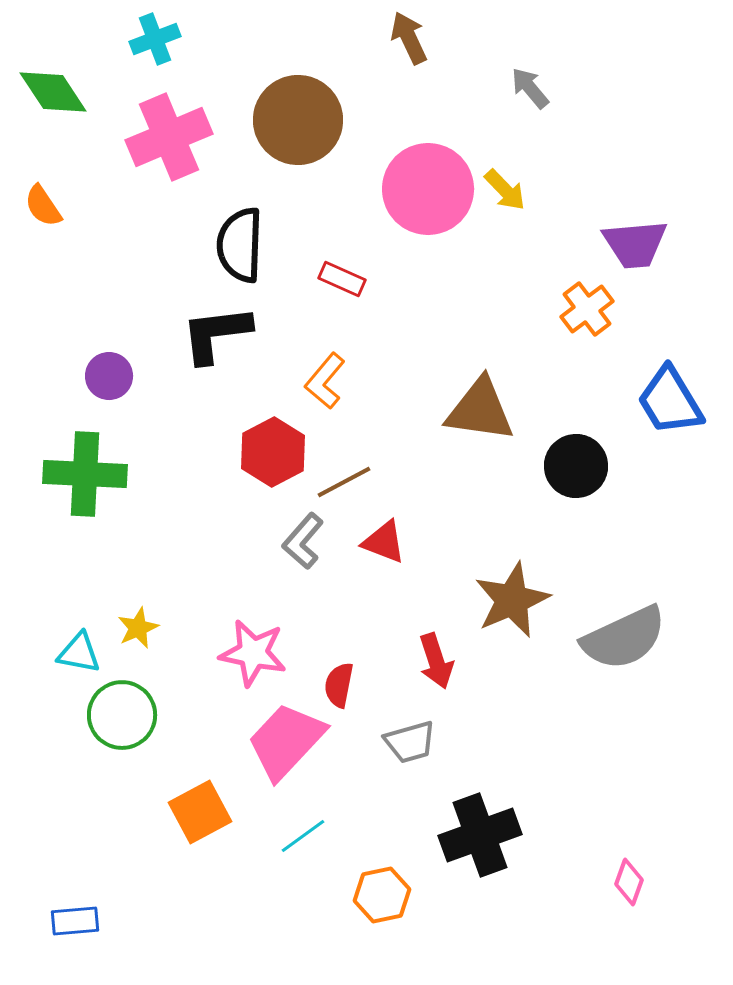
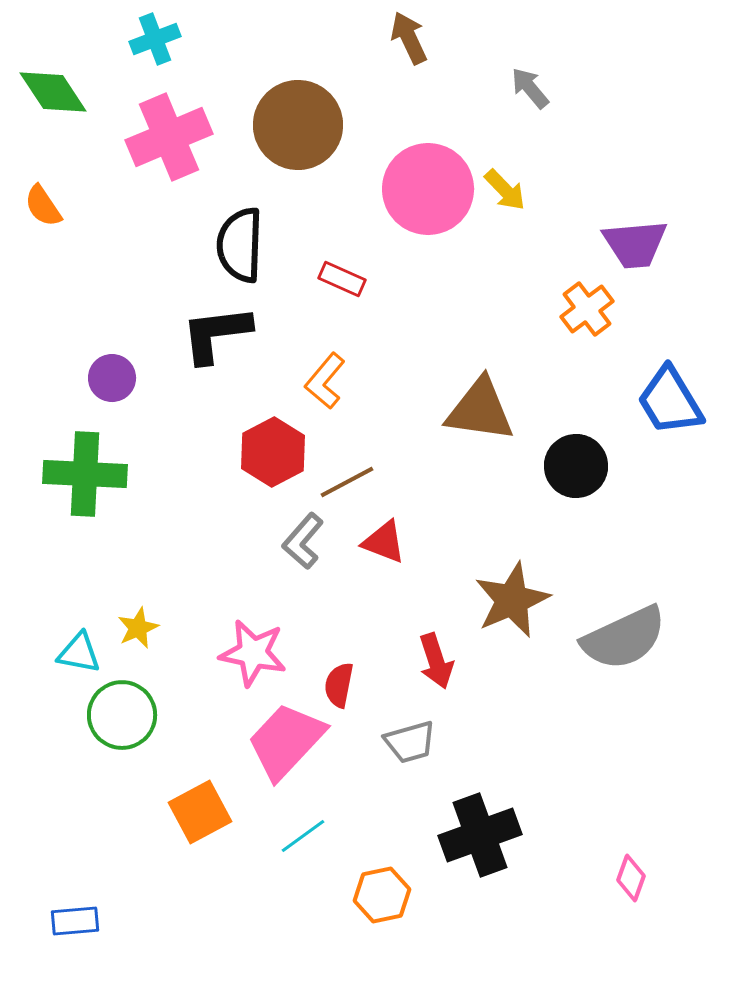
brown circle: moved 5 px down
purple circle: moved 3 px right, 2 px down
brown line: moved 3 px right
pink diamond: moved 2 px right, 4 px up
